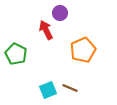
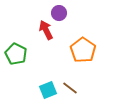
purple circle: moved 1 px left
orange pentagon: rotated 15 degrees counterclockwise
brown line: rotated 14 degrees clockwise
